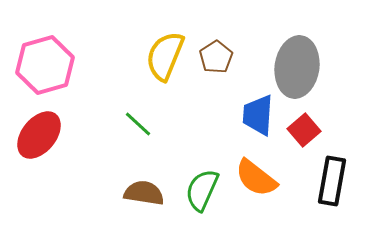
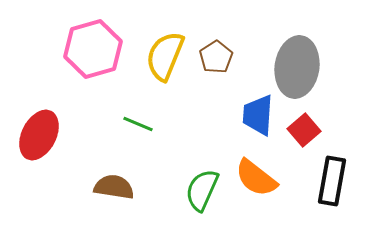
pink hexagon: moved 48 px right, 16 px up
green line: rotated 20 degrees counterclockwise
red ellipse: rotated 12 degrees counterclockwise
brown semicircle: moved 30 px left, 6 px up
